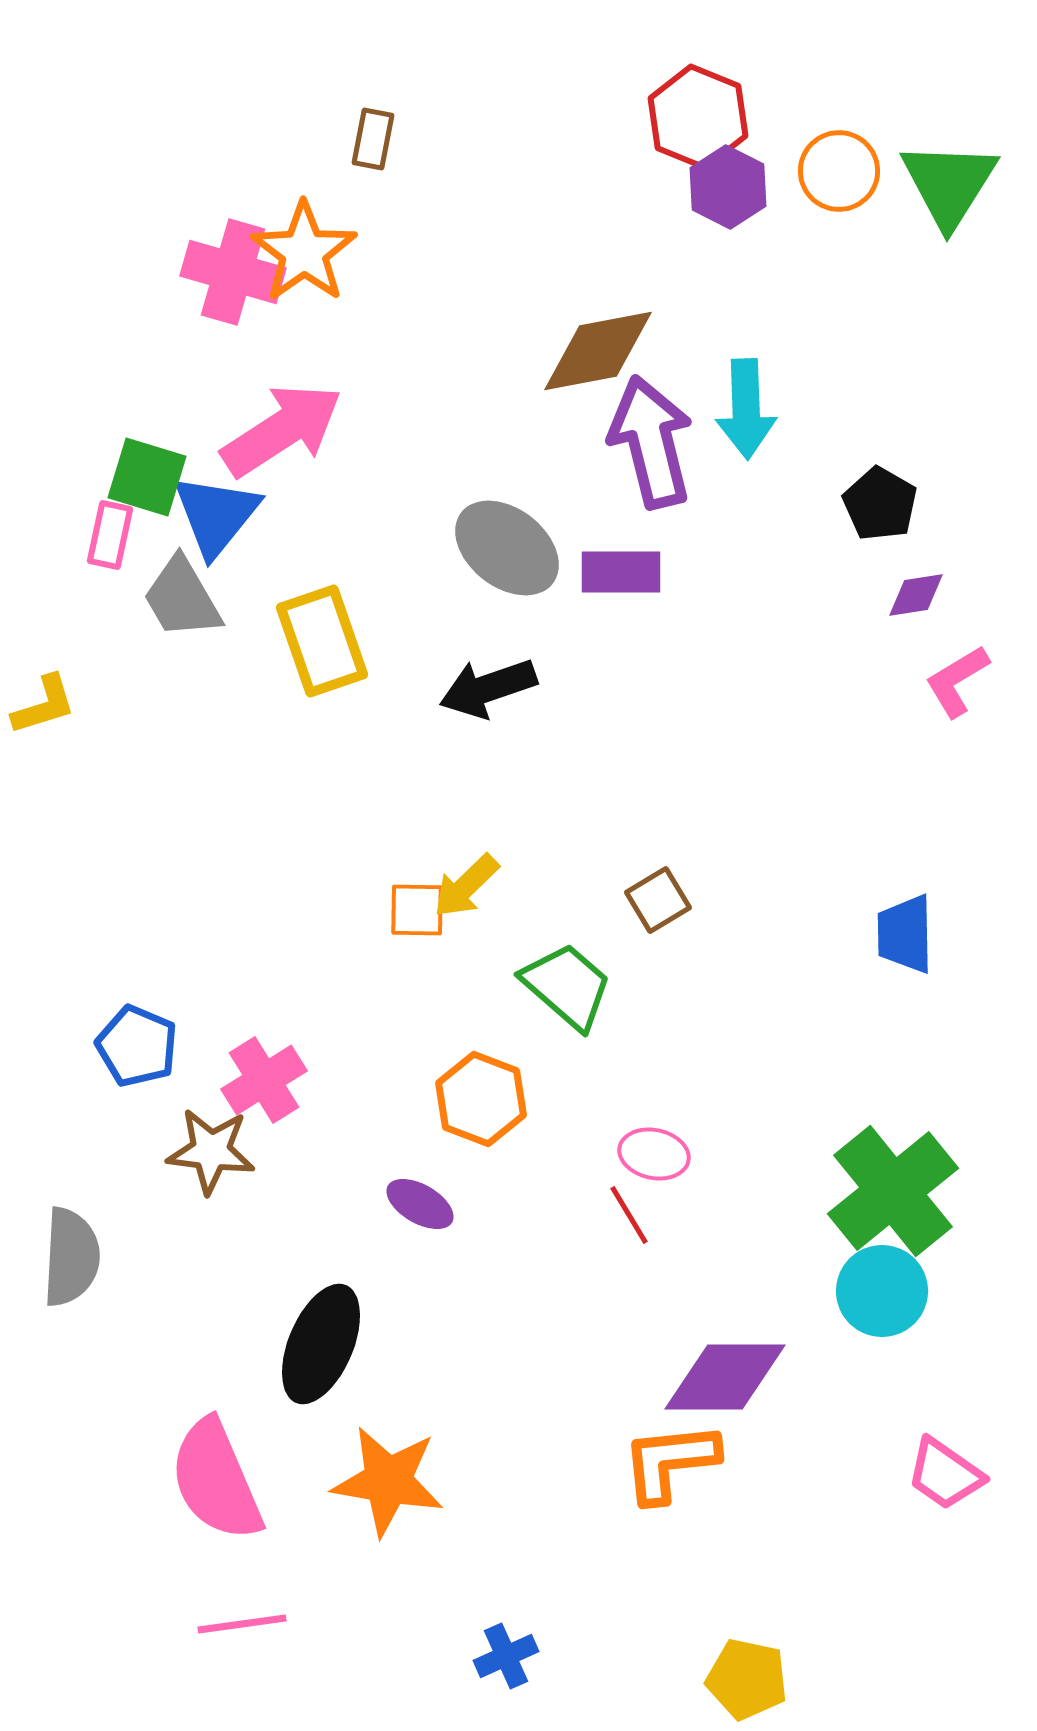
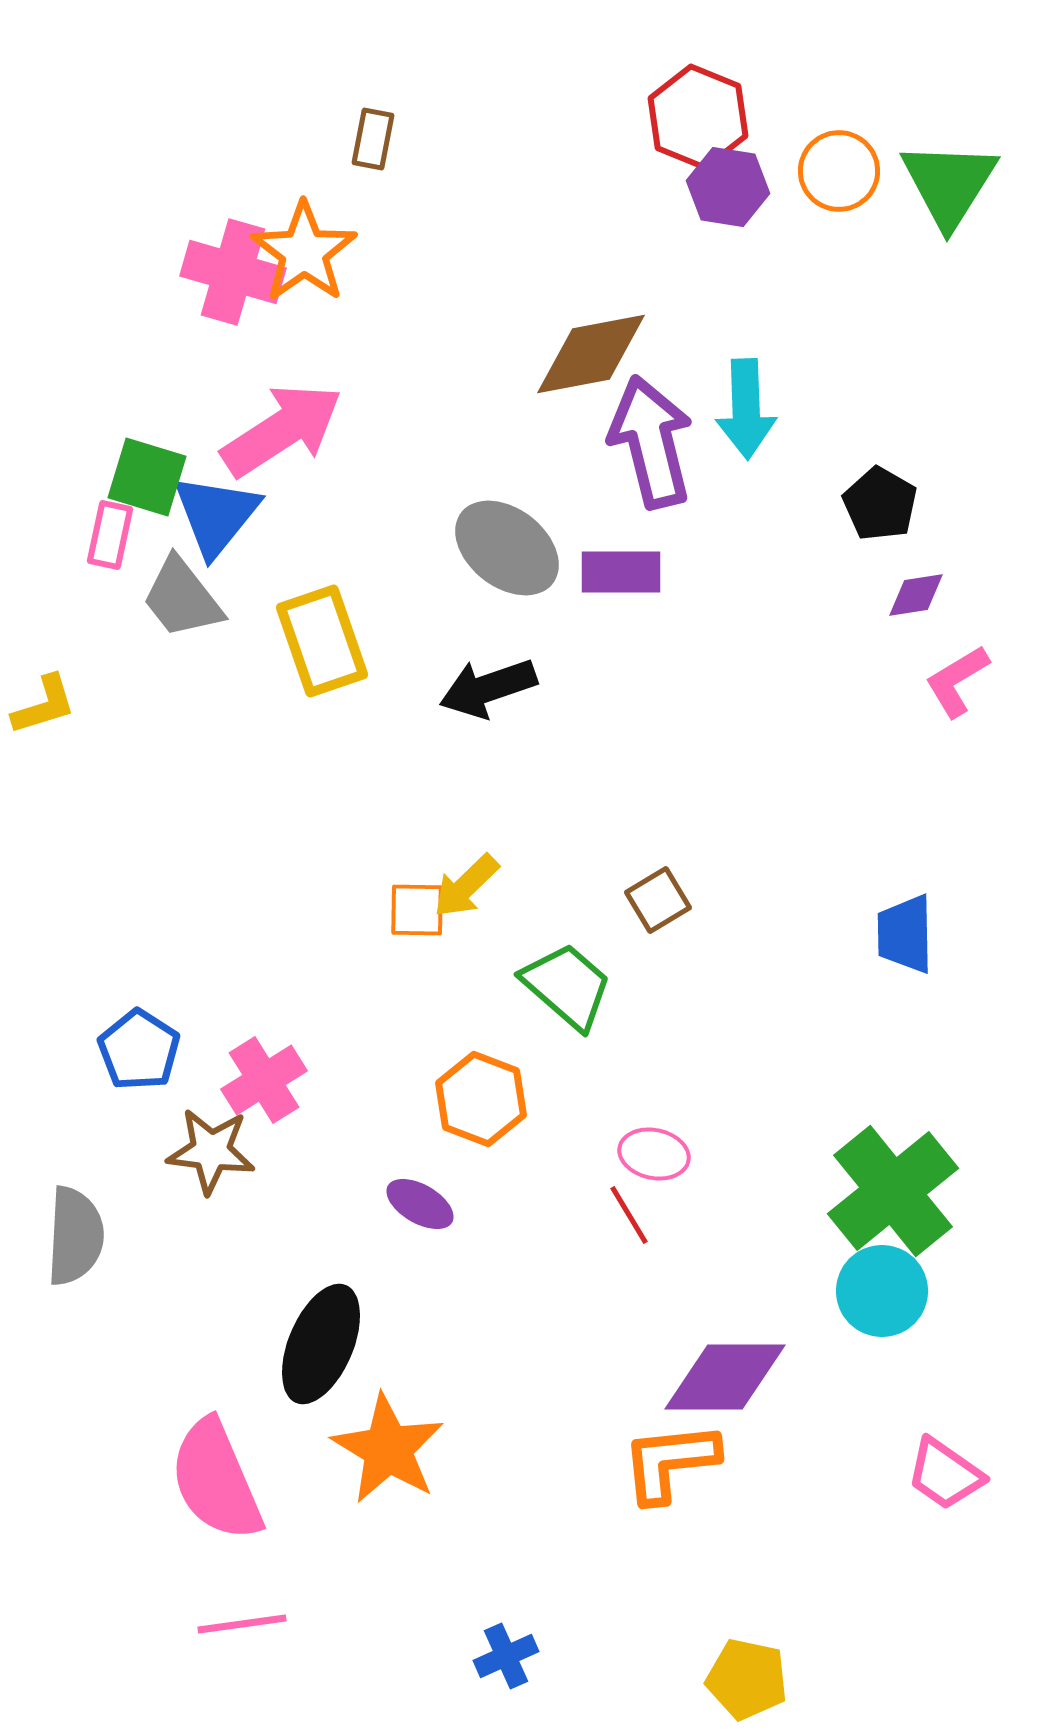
purple hexagon at (728, 187): rotated 18 degrees counterclockwise
brown diamond at (598, 351): moved 7 px left, 3 px down
gray trapezoid at (182, 598): rotated 8 degrees counterclockwise
blue pentagon at (137, 1046): moved 2 px right, 4 px down; rotated 10 degrees clockwise
gray semicircle at (71, 1257): moved 4 px right, 21 px up
orange star at (388, 1481): moved 32 px up; rotated 21 degrees clockwise
